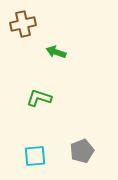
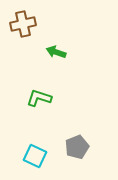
gray pentagon: moved 5 px left, 4 px up
cyan square: rotated 30 degrees clockwise
